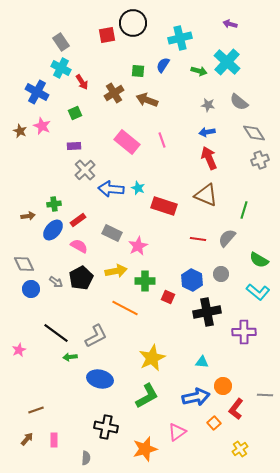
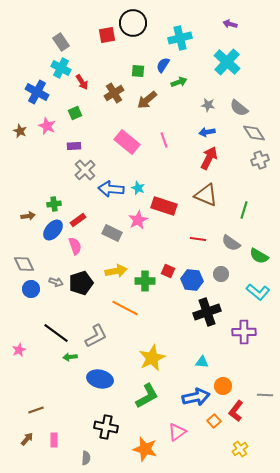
green arrow at (199, 71): moved 20 px left, 11 px down; rotated 35 degrees counterclockwise
brown arrow at (147, 100): rotated 60 degrees counterclockwise
gray semicircle at (239, 102): moved 6 px down
pink star at (42, 126): moved 5 px right
pink line at (162, 140): moved 2 px right
red arrow at (209, 158): rotated 50 degrees clockwise
gray semicircle at (227, 238): moved 4 px right, 5 px down; rotated 96 degrees counterclockwise
pink semicircle at (79, 246): moved 4 px left; rotated 42 degrees clockwise
pink star at (138, 246): moved 26 px up
green semicircle at (259, 260): moved 4 px up
black pentagon at (81, 278): moved 5 px down; rotated 10 degrees clockwise
blue hexagon at (192, 280): rotated 20 degrees counterclockwise
gray arrow at (56, 282): rotated 16 degrees counterclockwise
red square at (168, 297): moved 26 px up
black cross at (207, 312): rotated 8 degrees counterclockwise
red L-shape at (236, 409): moved 2 px down
orange square at (214, 423): moved 2 px up
orange star at (145, 449): rotated 30 degrees clockwise
